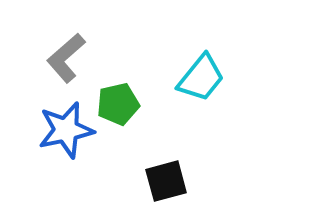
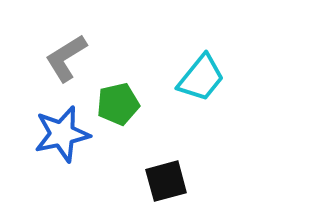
gray L-shape: rotated 9 degrees clockwise
blue star: moved 4 px left, 4 px down
